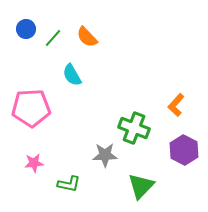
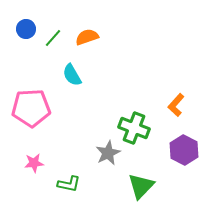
orange semicircle: rotated 115 degrees clockwise
gray star: moved 3 px right, 2 px up; rotated 25 degrees counterclockwise
